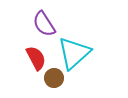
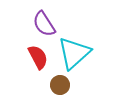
red semicircle: moved 2 px right, 1 px up
brown circle: moved 6 px right, 7 px down
